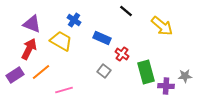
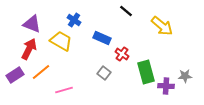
gray square: moved 2 px down
